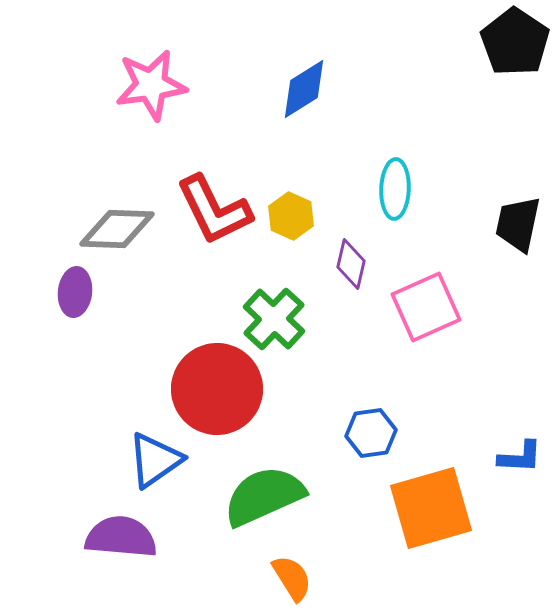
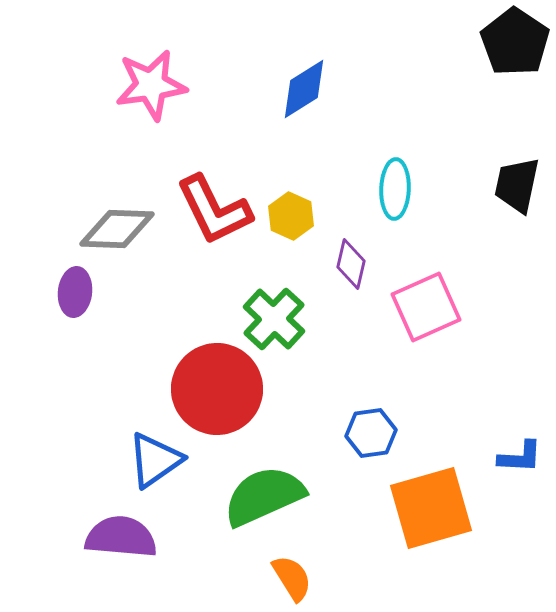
black trapezoid: moved 1 px left, 39 px up
